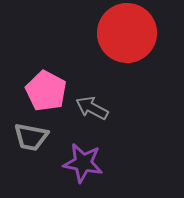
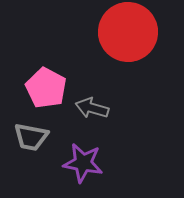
red circle: moved 1 px right, 1 px up
pink pentagon: moved 3 px up
gray arrow: rotated 12 degrees counterclockwise
